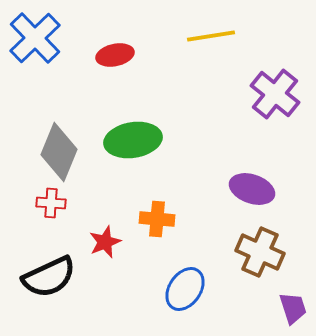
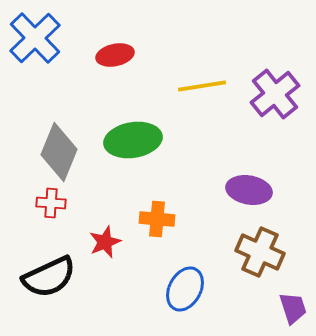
yellow line: moved 9 px left, 50 px down
purple cross: rotated 12 degrees clockwise
purple ellipse: moved 3 px left, 1 px down; rotated 9 degrees counterclockwise
blue ellipse: rotated 6 degrees counterclockwise
